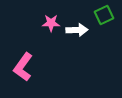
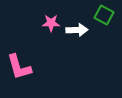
green square: rotated 36 degrees counterclockwise
pink L-shape: moved 4 px left; rotated 52 degrees counterclockwise
